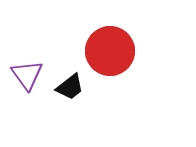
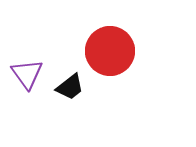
purple triangle: moved 1 px up
